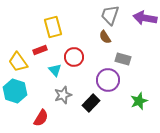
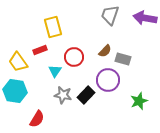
brown semicircle: moved 14 px down; rotated 104 degrees counterclockwise
cyan triangle: moved 1 px down; rotated 16 degrees clockwise
cyan hexagon: rotated 10 degrees counterclockwise
gray star: rotated 30 degrees clockwise
black rectangle: moved 5 px left, 8 px up
red semicircle: moved 4 px left, 1 px down
